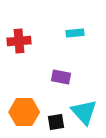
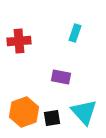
cyan rectangle: rotated 66 degrees counterclockwise
orange hexagon: rotated 20 degrees counterclockwise
black square: moved 4 px left, 4 px up
